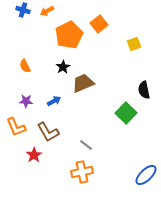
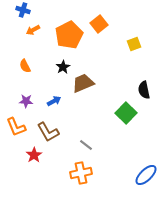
orange arrow: moved 14 px left, 19 px down
orange cross: moved 1 px left, 1 px down
